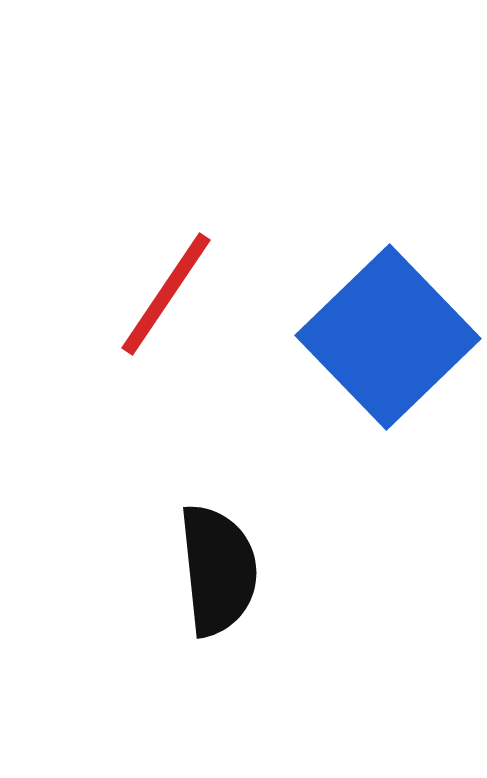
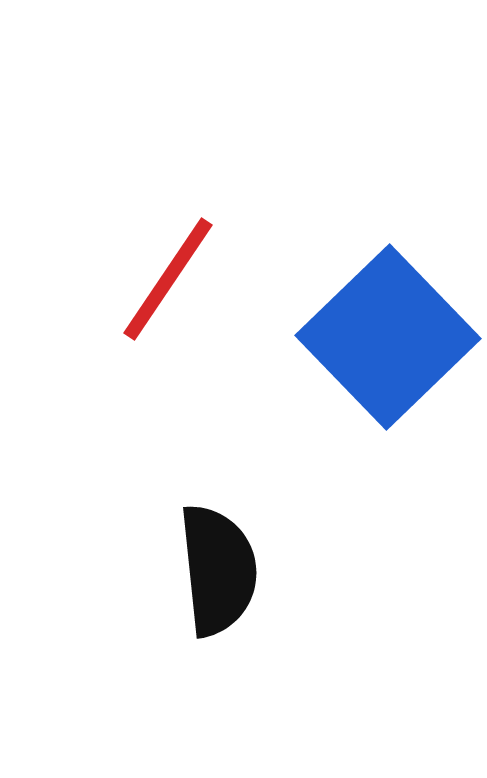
red line: moved 2 px right, 15 px up
